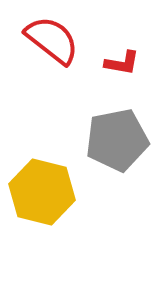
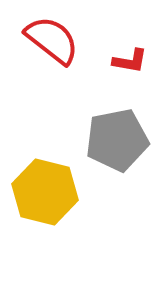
red L-shape: moved 8 px right, 2 px up
yellow hexagon: moved 3 px right
